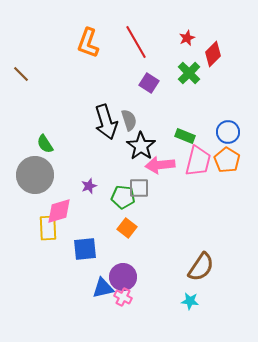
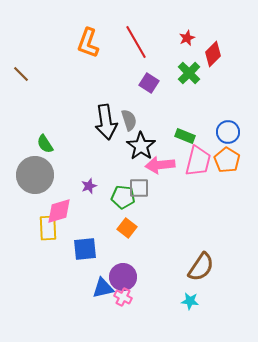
black arrow: rotated 8 degrees clockwise
